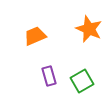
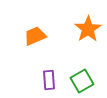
orange star: moved 1 px left; rotated 16 degrees clockwise
purple rectangle: moved 4 px down; rotated 12 degrees clockwise
